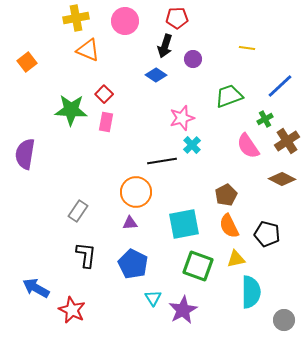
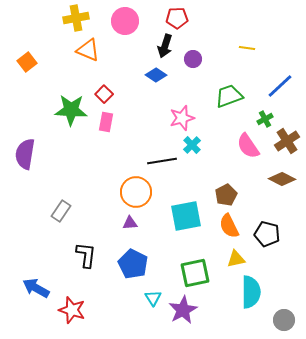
gray rectangle: moved 17 px left
cyan square: moved 2 px right, 8 px up
green square: moved 3 px left, 7 px down; rotated 32 degrees counterclockwise
red star: rotated 8 degrees counterclockwise
